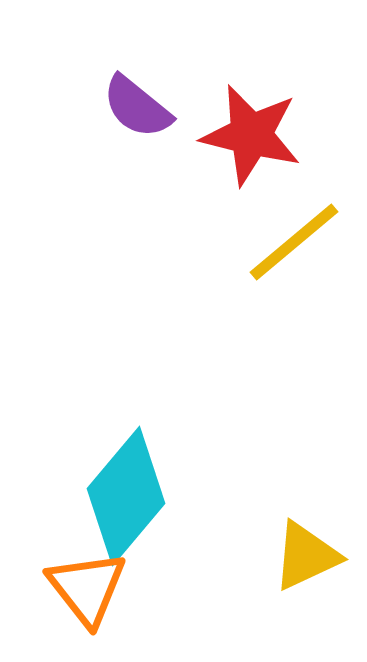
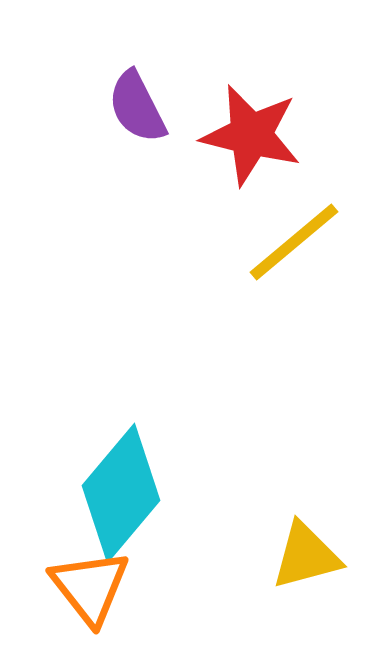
purple semicircle: rotated 24 degrees clockwise
cyan diamond: moved 5 px left, 3 px up
yellow triangle: rotated 10 degrees clockwise
orange triangle: moved 3 px right, 1 px up
